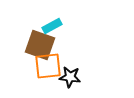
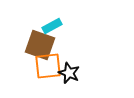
black star: moved 1 px left, 4 px up; rotated 15 degrees clockwise
